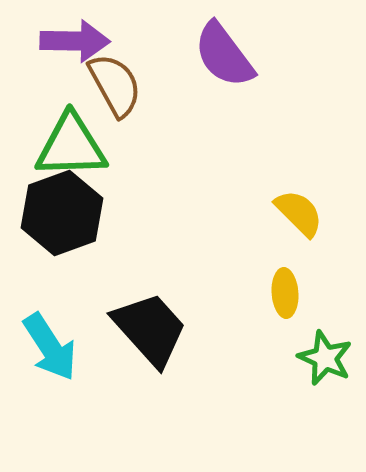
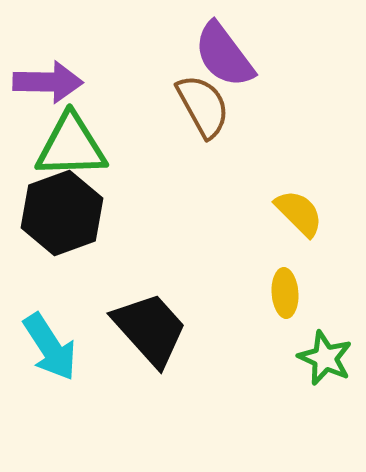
purple arrow: moved 27 px left, 41 px down
brown semicircle: moved 88 px right, 21 px down
